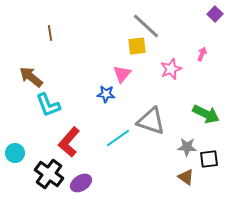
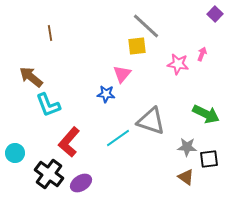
pink star: moved 7 px right, 5 px up; rotated 30 degrees clockwise
